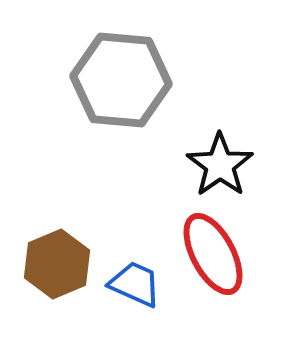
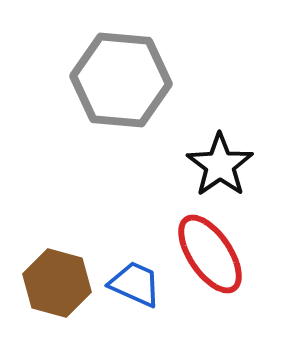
red ellipse: moved 3 px left; rotated 6 degrees counterclockwise
brown hexagon: moved 19 px down; rotated 22 degrees counterclockwise
